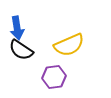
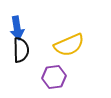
black semicircle: rotated 125 degrees counterclockwise
